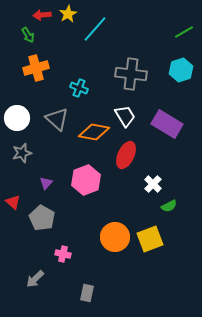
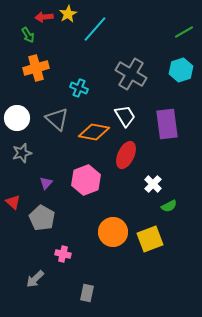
red arrow: moved 2 px right, 2 px down
gray cross: rotated 24 degrees clockwise
purple rectangle: rotated 52 degrees clockwise
orange circle: moved 2 px left, 5 px up
